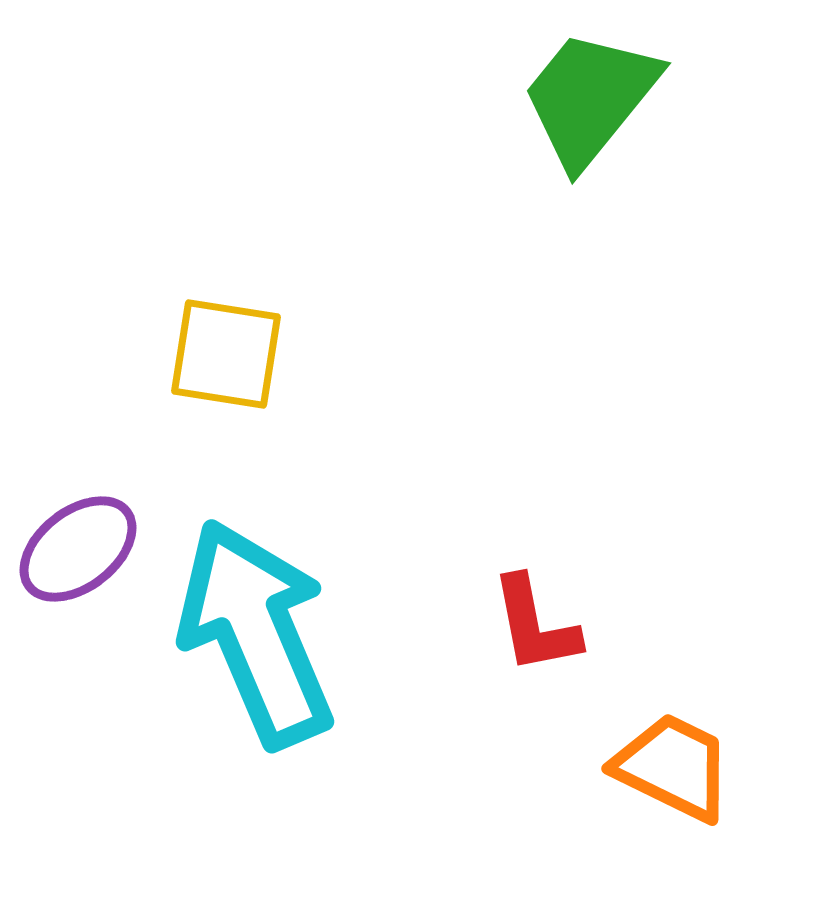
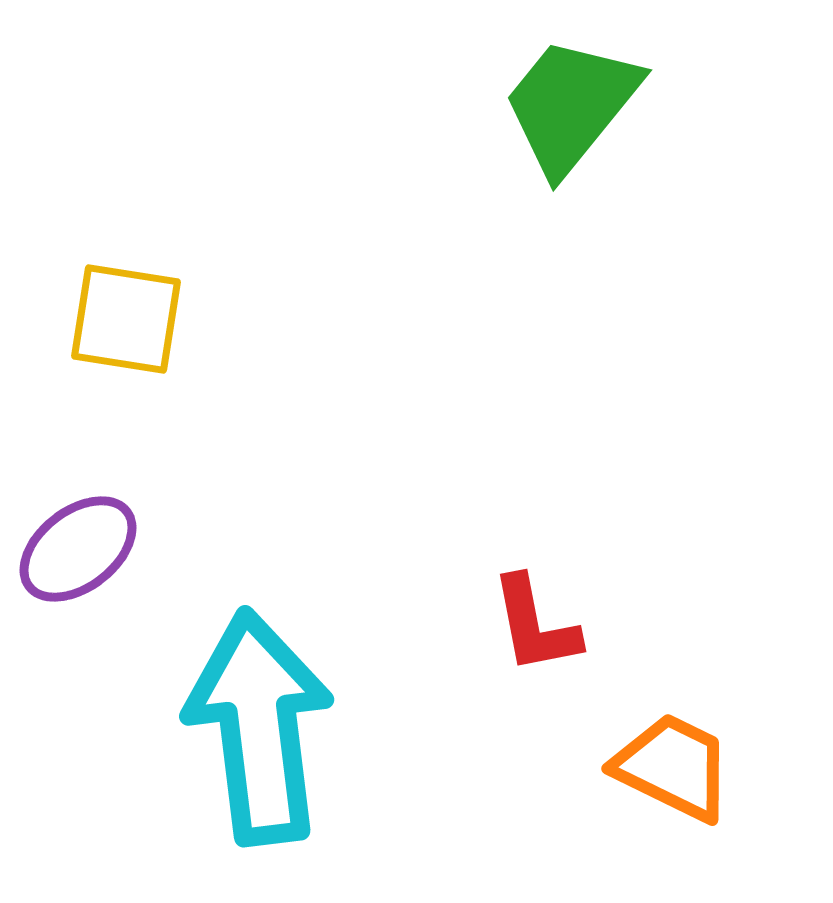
green trapezoid: moved 19 px left, 7 px down
yellow square: moved 100 px left, 35 px up
cyan arrow: moved 3 px right, 94 px down; rotated 16 degrees clockwise
